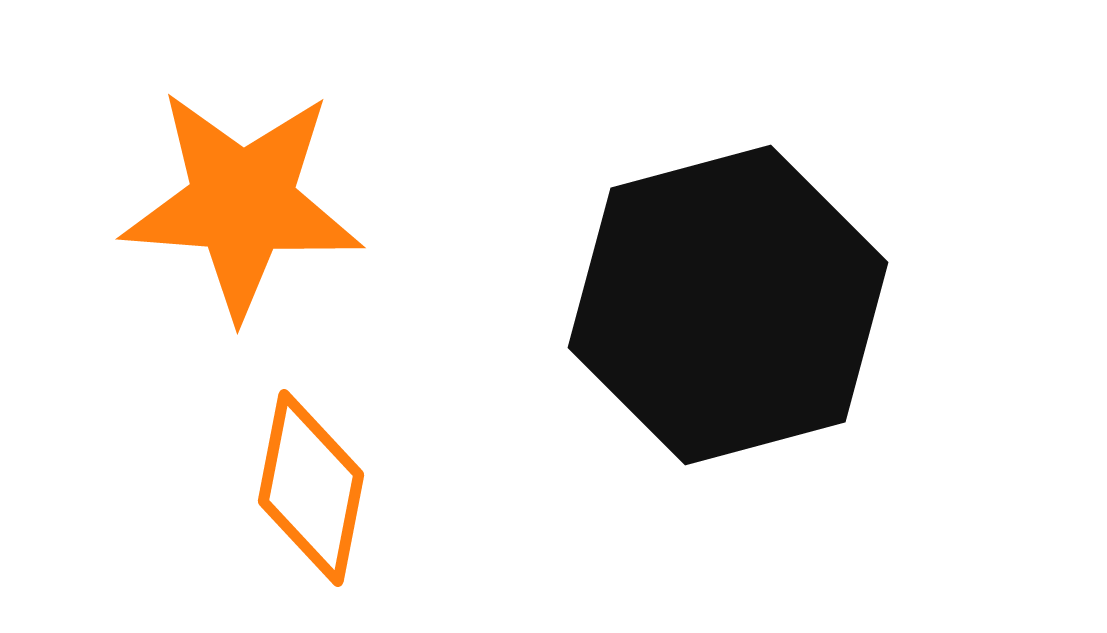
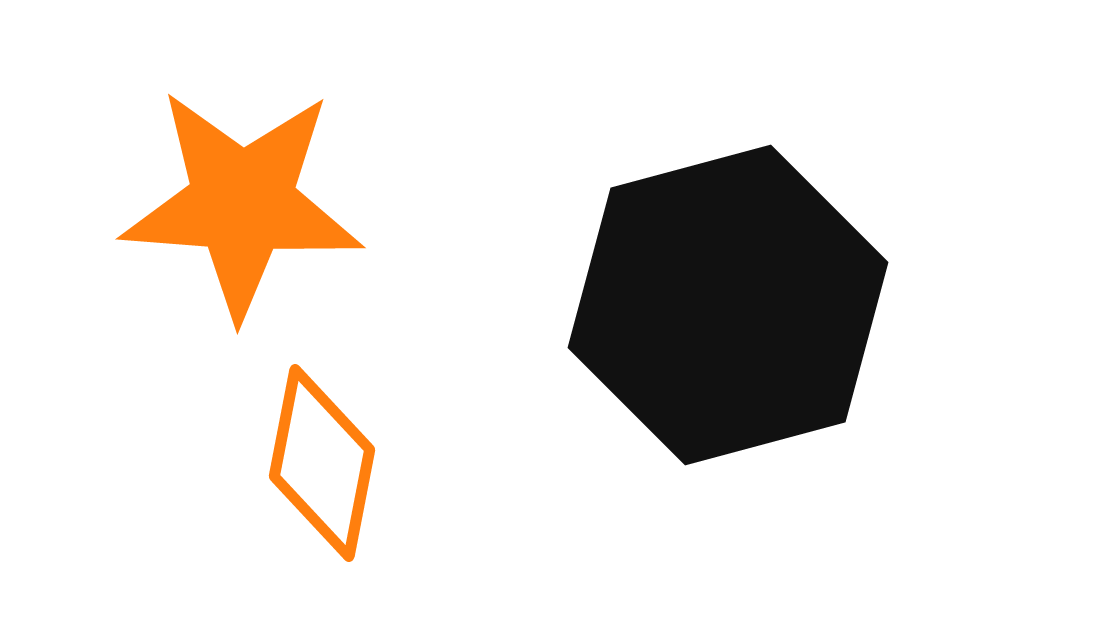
orange diamond: moved 11 px right, 25 px up
